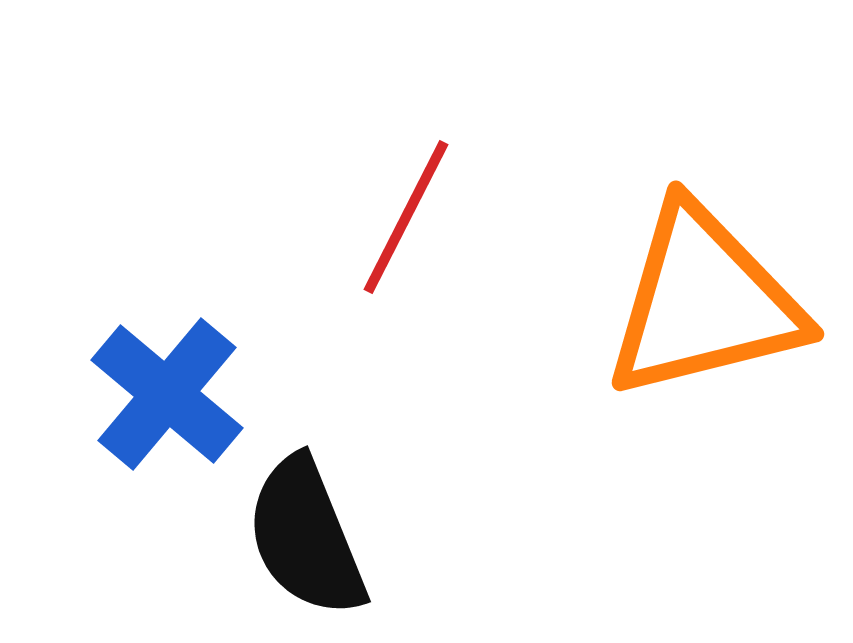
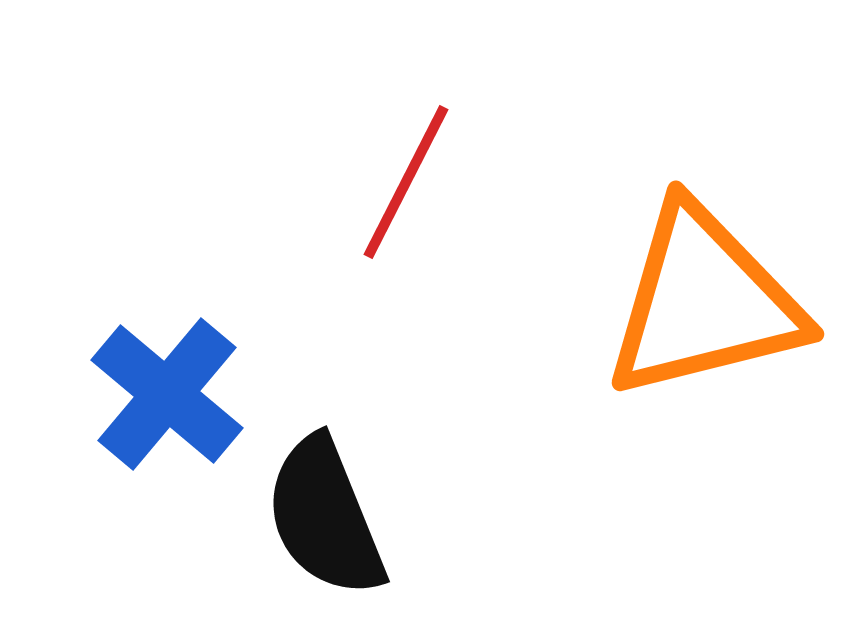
red line: moved 35 px up
black semicircle: moved 19 px right, 20 px up
